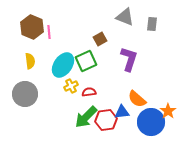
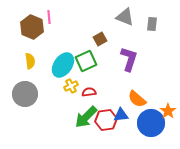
pink line: moved 15 px up
blue triangle: moved 1 px left, 3 px down
blue circle: moved 1 px down
